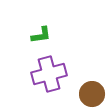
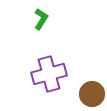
green L-shape: moved 16 px up; rotated 50 degrees counterclockwise
